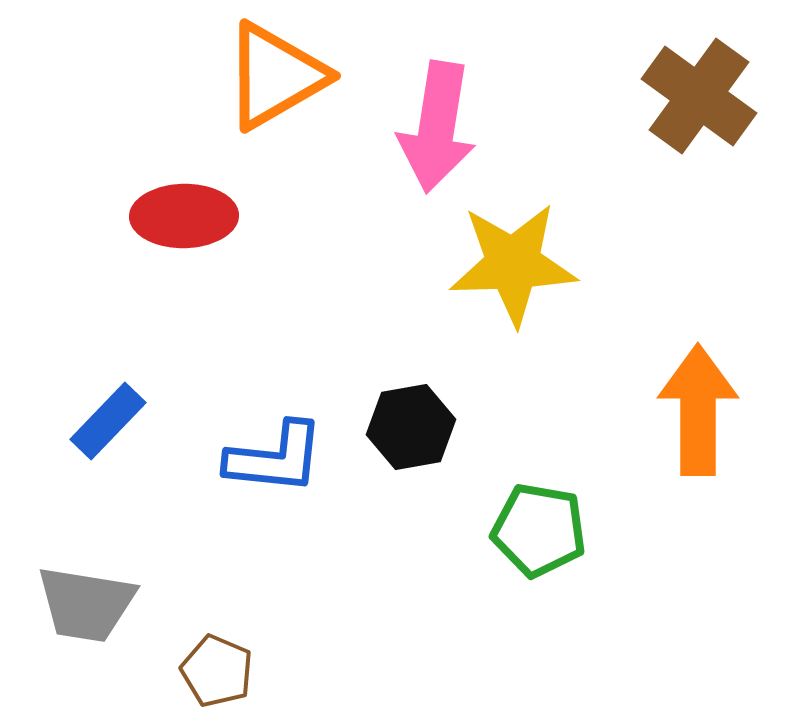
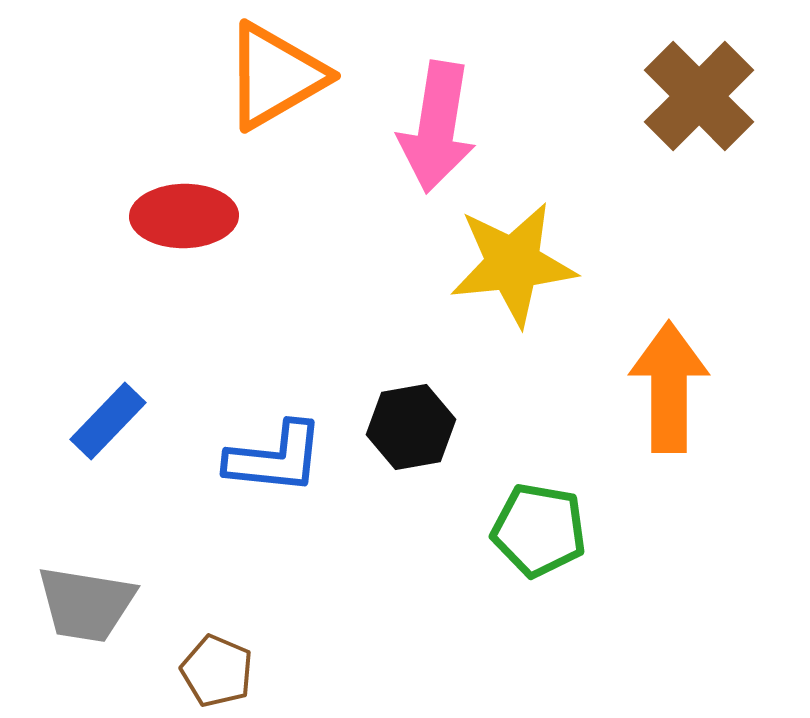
brown cross: rotated 9 degrees clockwise
yellow star: rotated 4 degrees counterclockwise
orange arrow: moved 29 px left, 23 px up
